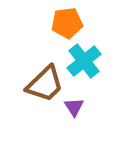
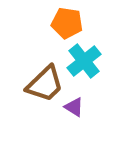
orange pentagon: rotated 16 degrees clockwise
purple triangle: rotated 25 degrees counterclockwise
